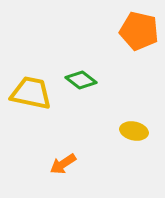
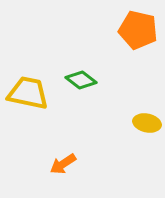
orange pentagon: moved 1 px left, 1 px up
yellow trapezoid: moved 3 px left
yellow ellipse: moved 13 px right, 8 px up
